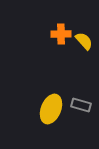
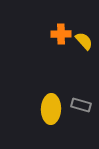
yellow ellipse: rotated 20 degrees counterclockwise
